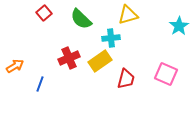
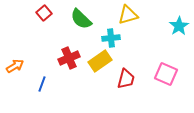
blue line: moved 2 px right
